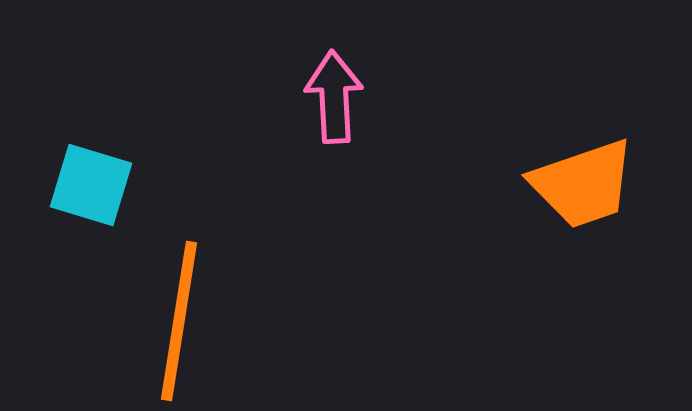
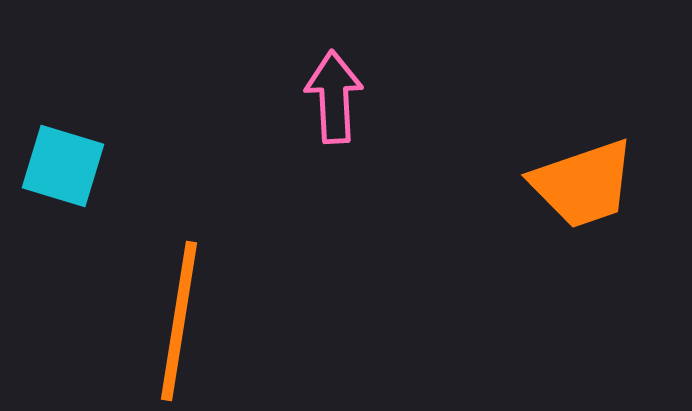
cyan square: moved 28 px left, 19 px up
